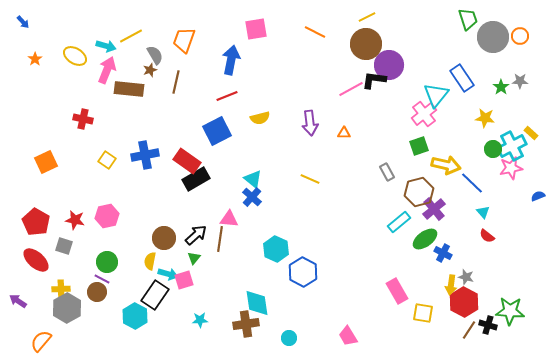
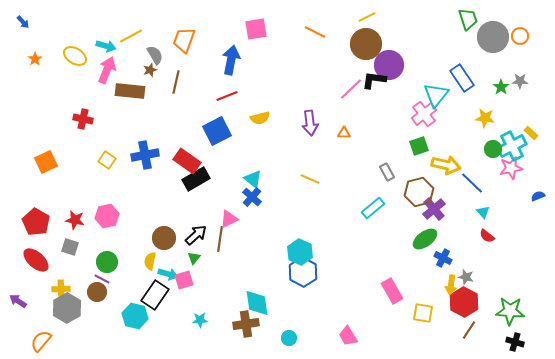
brown rectangle at (129, 89): moved 1 px right, 2 px down
pink line at (351, 89): rotated 15 degrees counterclockwise
pink triangle at (229, 219): rotated 30 degrees counterclockwise
cyan rectangle at (399, 222): moved 26 px left, 14 px up
gray square at (64, 246): moved 6 px right, 1 px down
cyan hexagon at (276, 249): moved 24 px right, 3 px down
blue cross at (443, 253): moved 5 px down
pink rectangle at (397, 291): moved 5 px left
cyan hexagon at (135, 316): rotated 15 degrees counterclockwise
black cross at (488, 325): moved 27 px right, 17 px down
